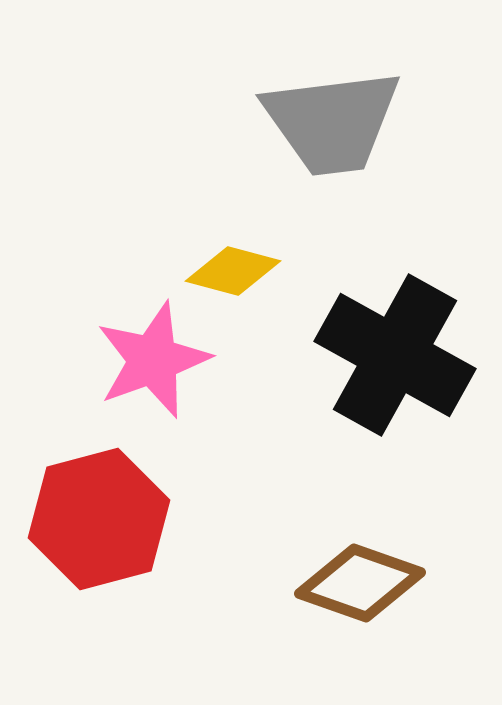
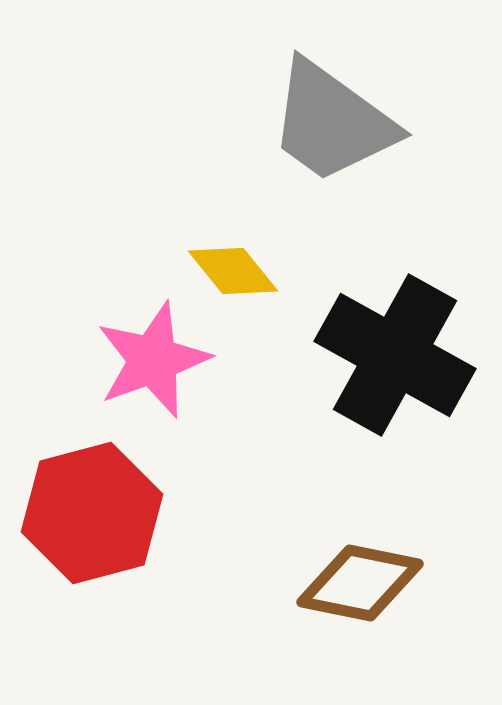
gray trapezoid: rotated 43 degrees clockwise
yellow diamond: rotated 36 degrees clockwise
red hexagon: moved 7 px left, 6 px up
brown diamond: rotated 8 degrees counterclockwise
